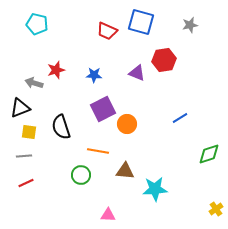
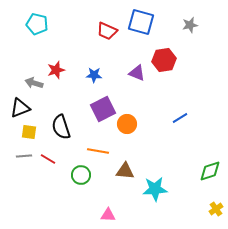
green diamond: moved 1 px right, 17 px down
red line: moved 22 px right, 24 px up; rotated 56 degrees clockwise
